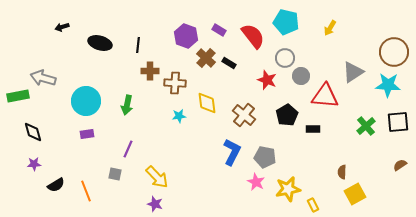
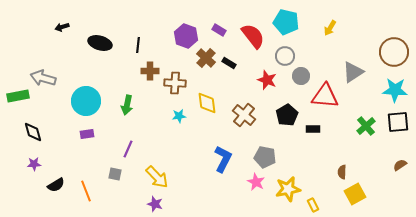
gray circle at (285, 58): moved 2 px up
cyan star at (388, 85): moved 7 px right, 5 px down
blue L-shape at (232, 152): moved 9 px left, 7 px down
